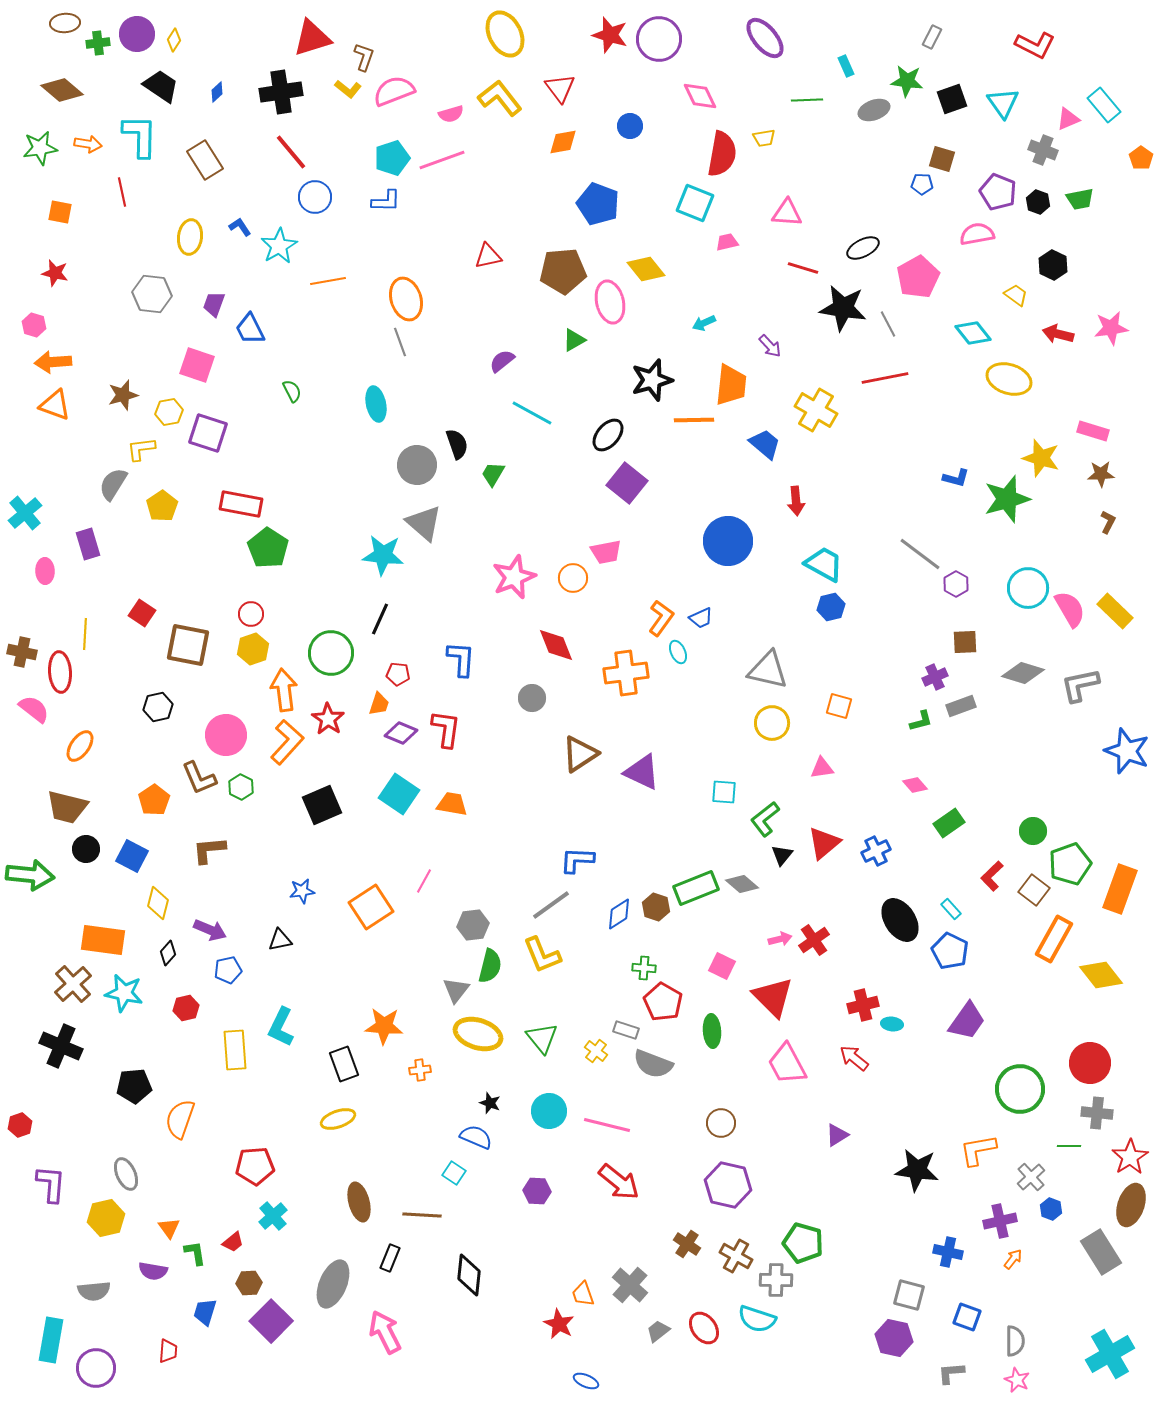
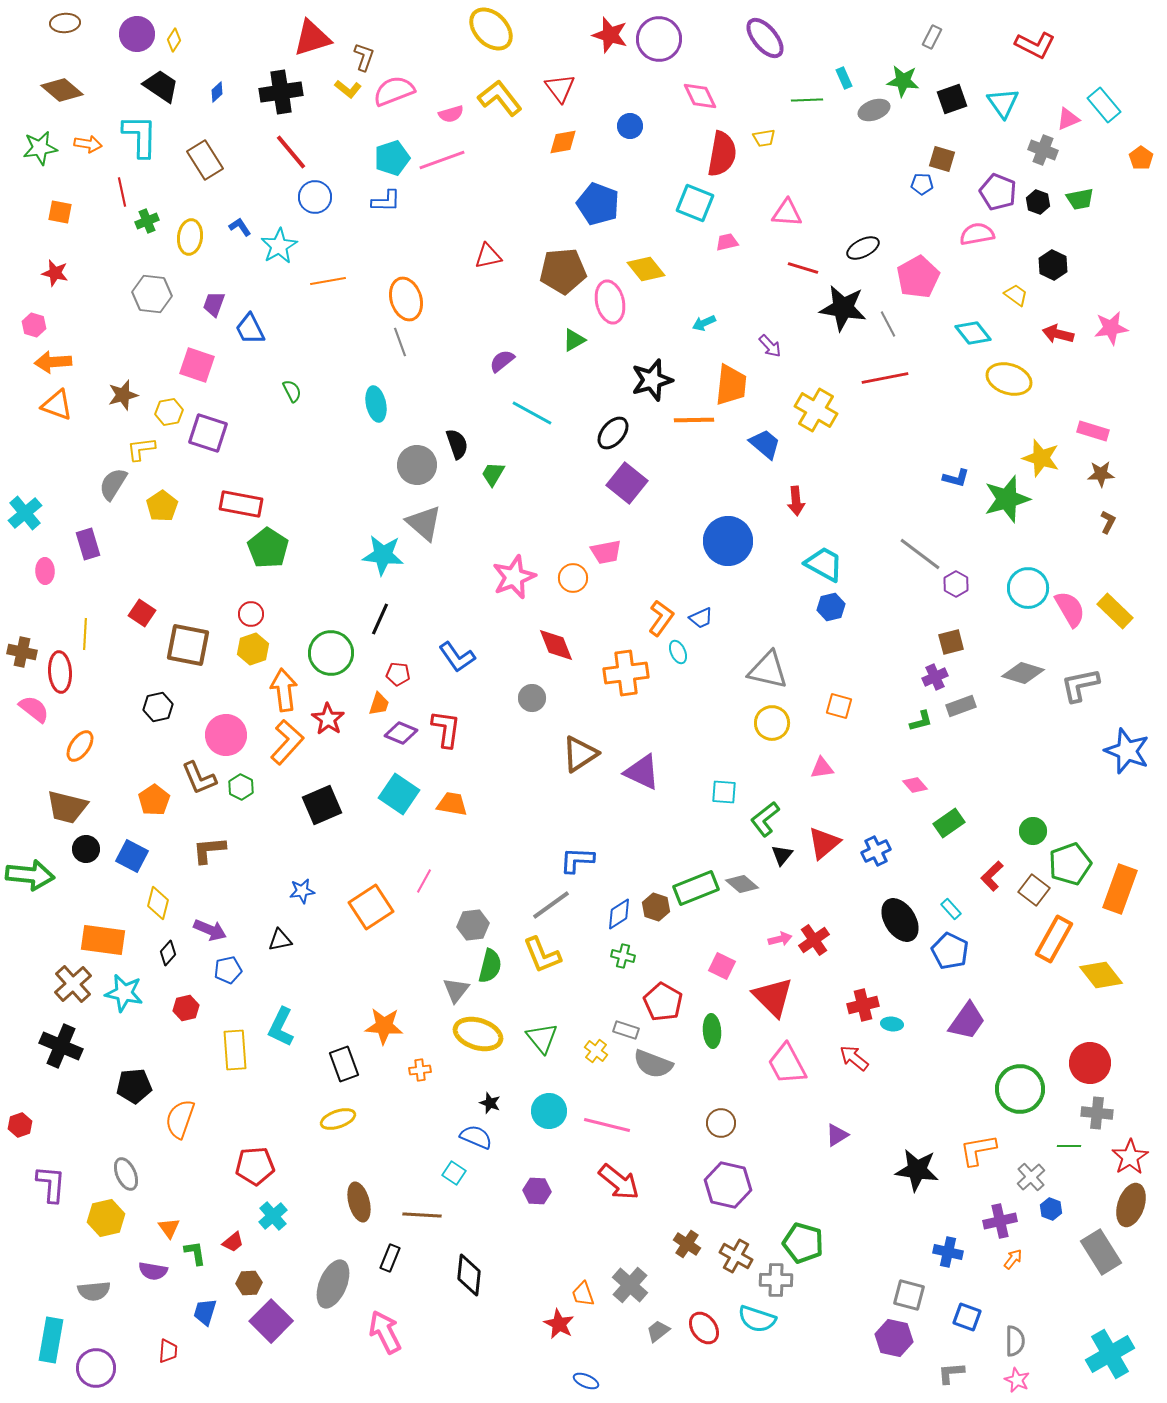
yellow ellipse at (505, 34): moved 14 px left, 5 px up; rotated 18 degrees counterclockwise
green cross at (98, 43): moved 49 px right, 178 px down; rotated 15 degrees counterclockwise
cyan rectangle at (846, 66): moved 2 px left, 12 px down
green star at (907, 81): moved 4 px left
orange triangle at (55, 405): moved 2 px right
black ellipse at (608, 435): moved 5 px right, 2 px up
brown square at (965, 642): moved 14 px left; rotated 12 degrees counterclockwise
blue L-shape at (461, 659): moved 4 px left, 2 px up; rotated 141 degrees clockwise
green cross at (644, 968): moved 21 px left, 12 px up; rotated 10 degrees clockwise
